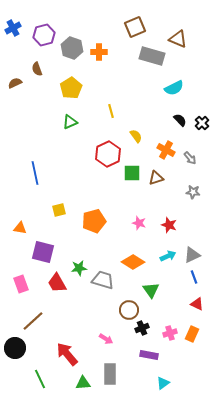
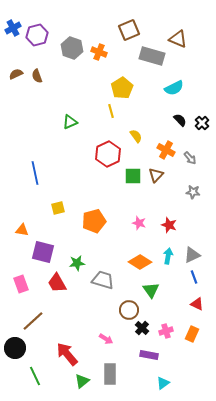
brown square at (135, 27): moved 6 px left, 3 px down
purple hexagon at (44, 35): moved 7 px left
orange cross at (99, 52): rotated 21 degrees clockwise
brown semicircle at (37, 69): moved 7 px down
brown semicircle at (15, 83): moved 1 px right, 9 px up
yellow pentagon at (71, 88): moved 51 px right
green square at (132, 173): moved 1 px right, 3 px down
brown triangle at (156, 178): moved 3 px up; rotated 28 degrees counterclockwise
yellow square at (59, 210): moved 1 px left, 2 px up
orange triangle at (20, 228): moved 2 px right, 2 px down
cyan arrow at (168, 256): rotated 56 degrees counterclockwise
orange diamond at (133, 262): moved 7 px right
green star at (79, 268): moved 2 px left, 5 px up
black cross at (142, 328): rotated 24 degrees counterclockwise
pink cross at (170, 333): moved 4 px left, 2 px up
green line at (40, 379): moved 5 px left, 3 px up
green triangle at (83, 383): moved 1 px left, 2 px up; rotated 35 degrees counterclockwise
